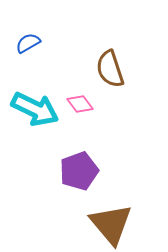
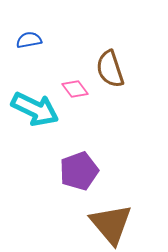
blue semicircle: moved 1 px right, 3 px up; rotated 20 degrees clockwise
pink diamond: moved 5 px left, 15 px up
